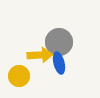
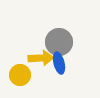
yellow arrow: moved 1 px right, 3 px down
yellow circle: moved 1 px right, 1 px up
